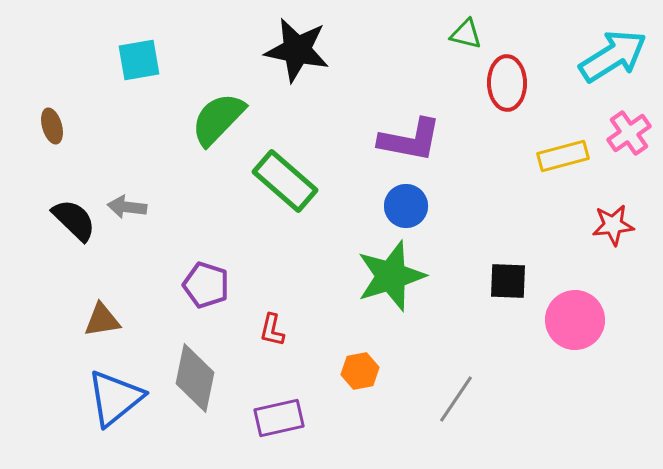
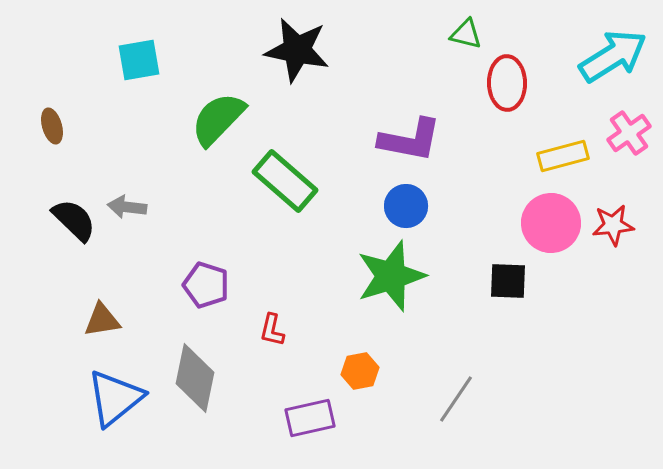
pink circle: moved 24 px left, 97 px up
purple rectangle: moved 31 px right
